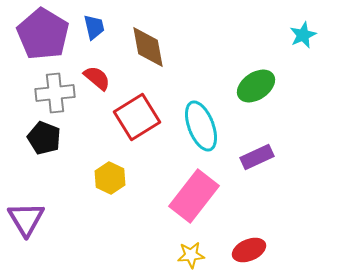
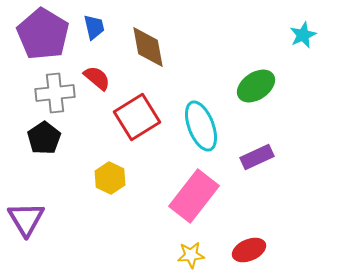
black pentagon: rotated 16 degrees clockwise
